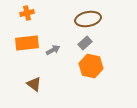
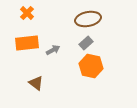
orange cross: rotated 32 degrees counterclockwise
gray rectangle: moved 1 px right
brown triangle: moved 2 px right, 1 px up
